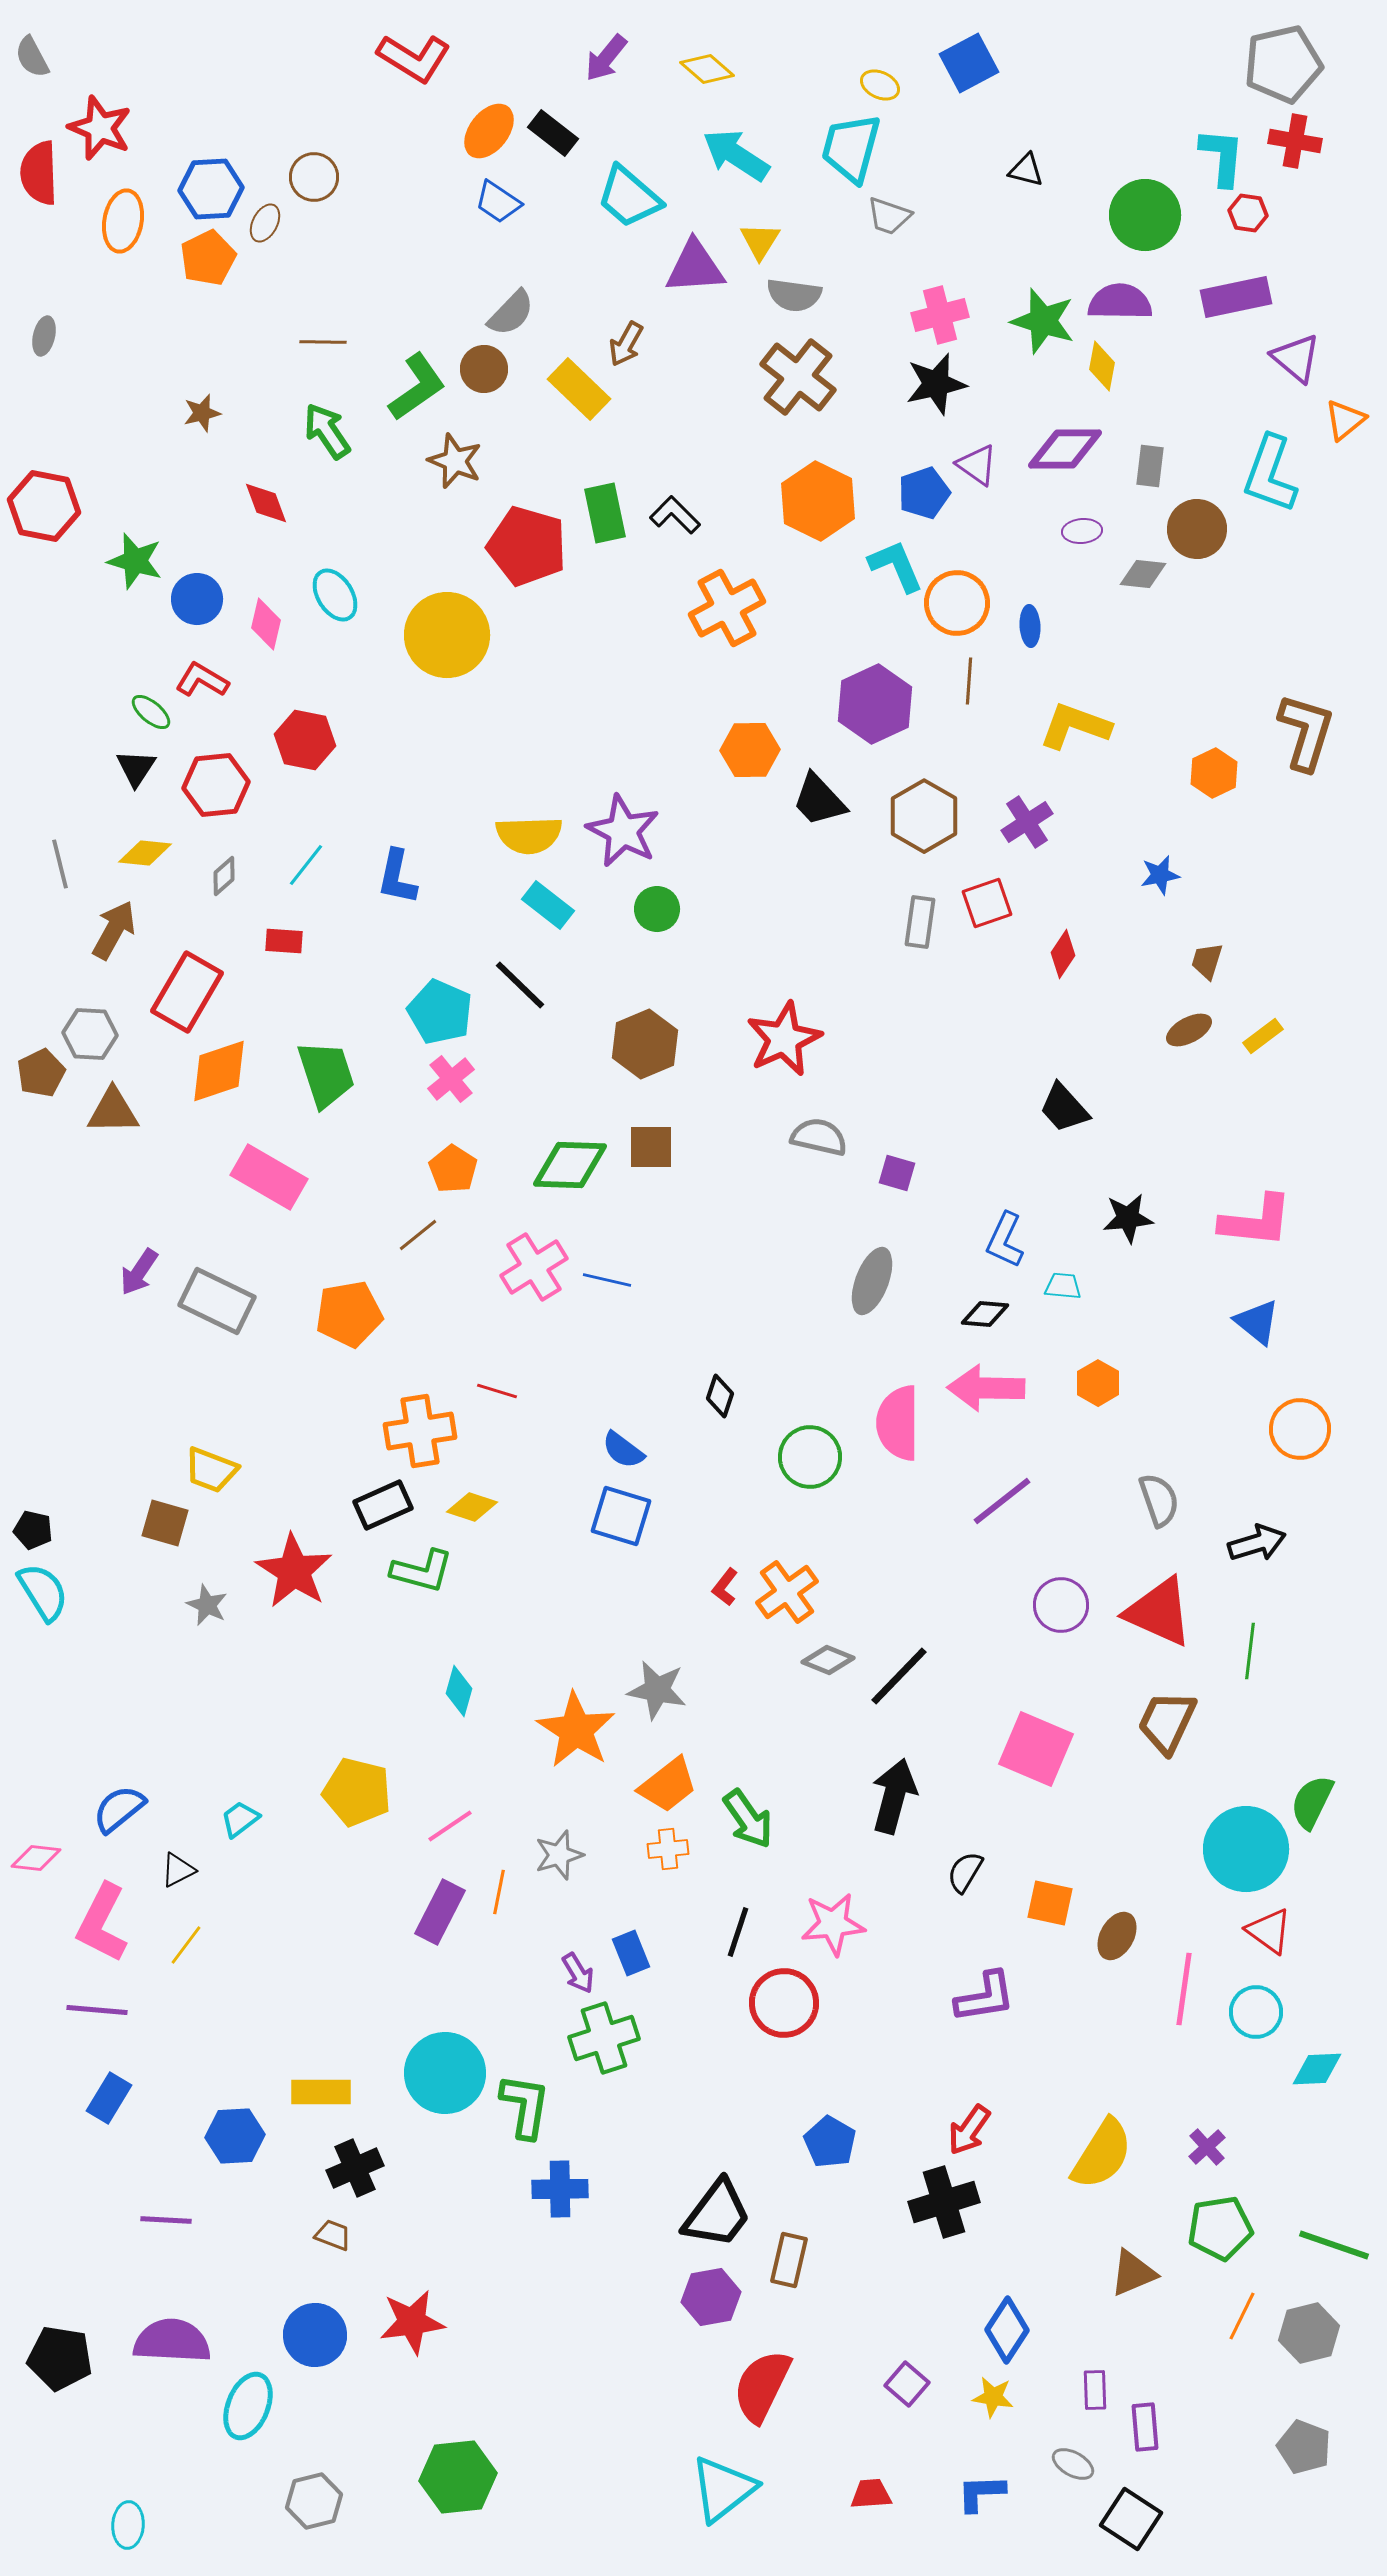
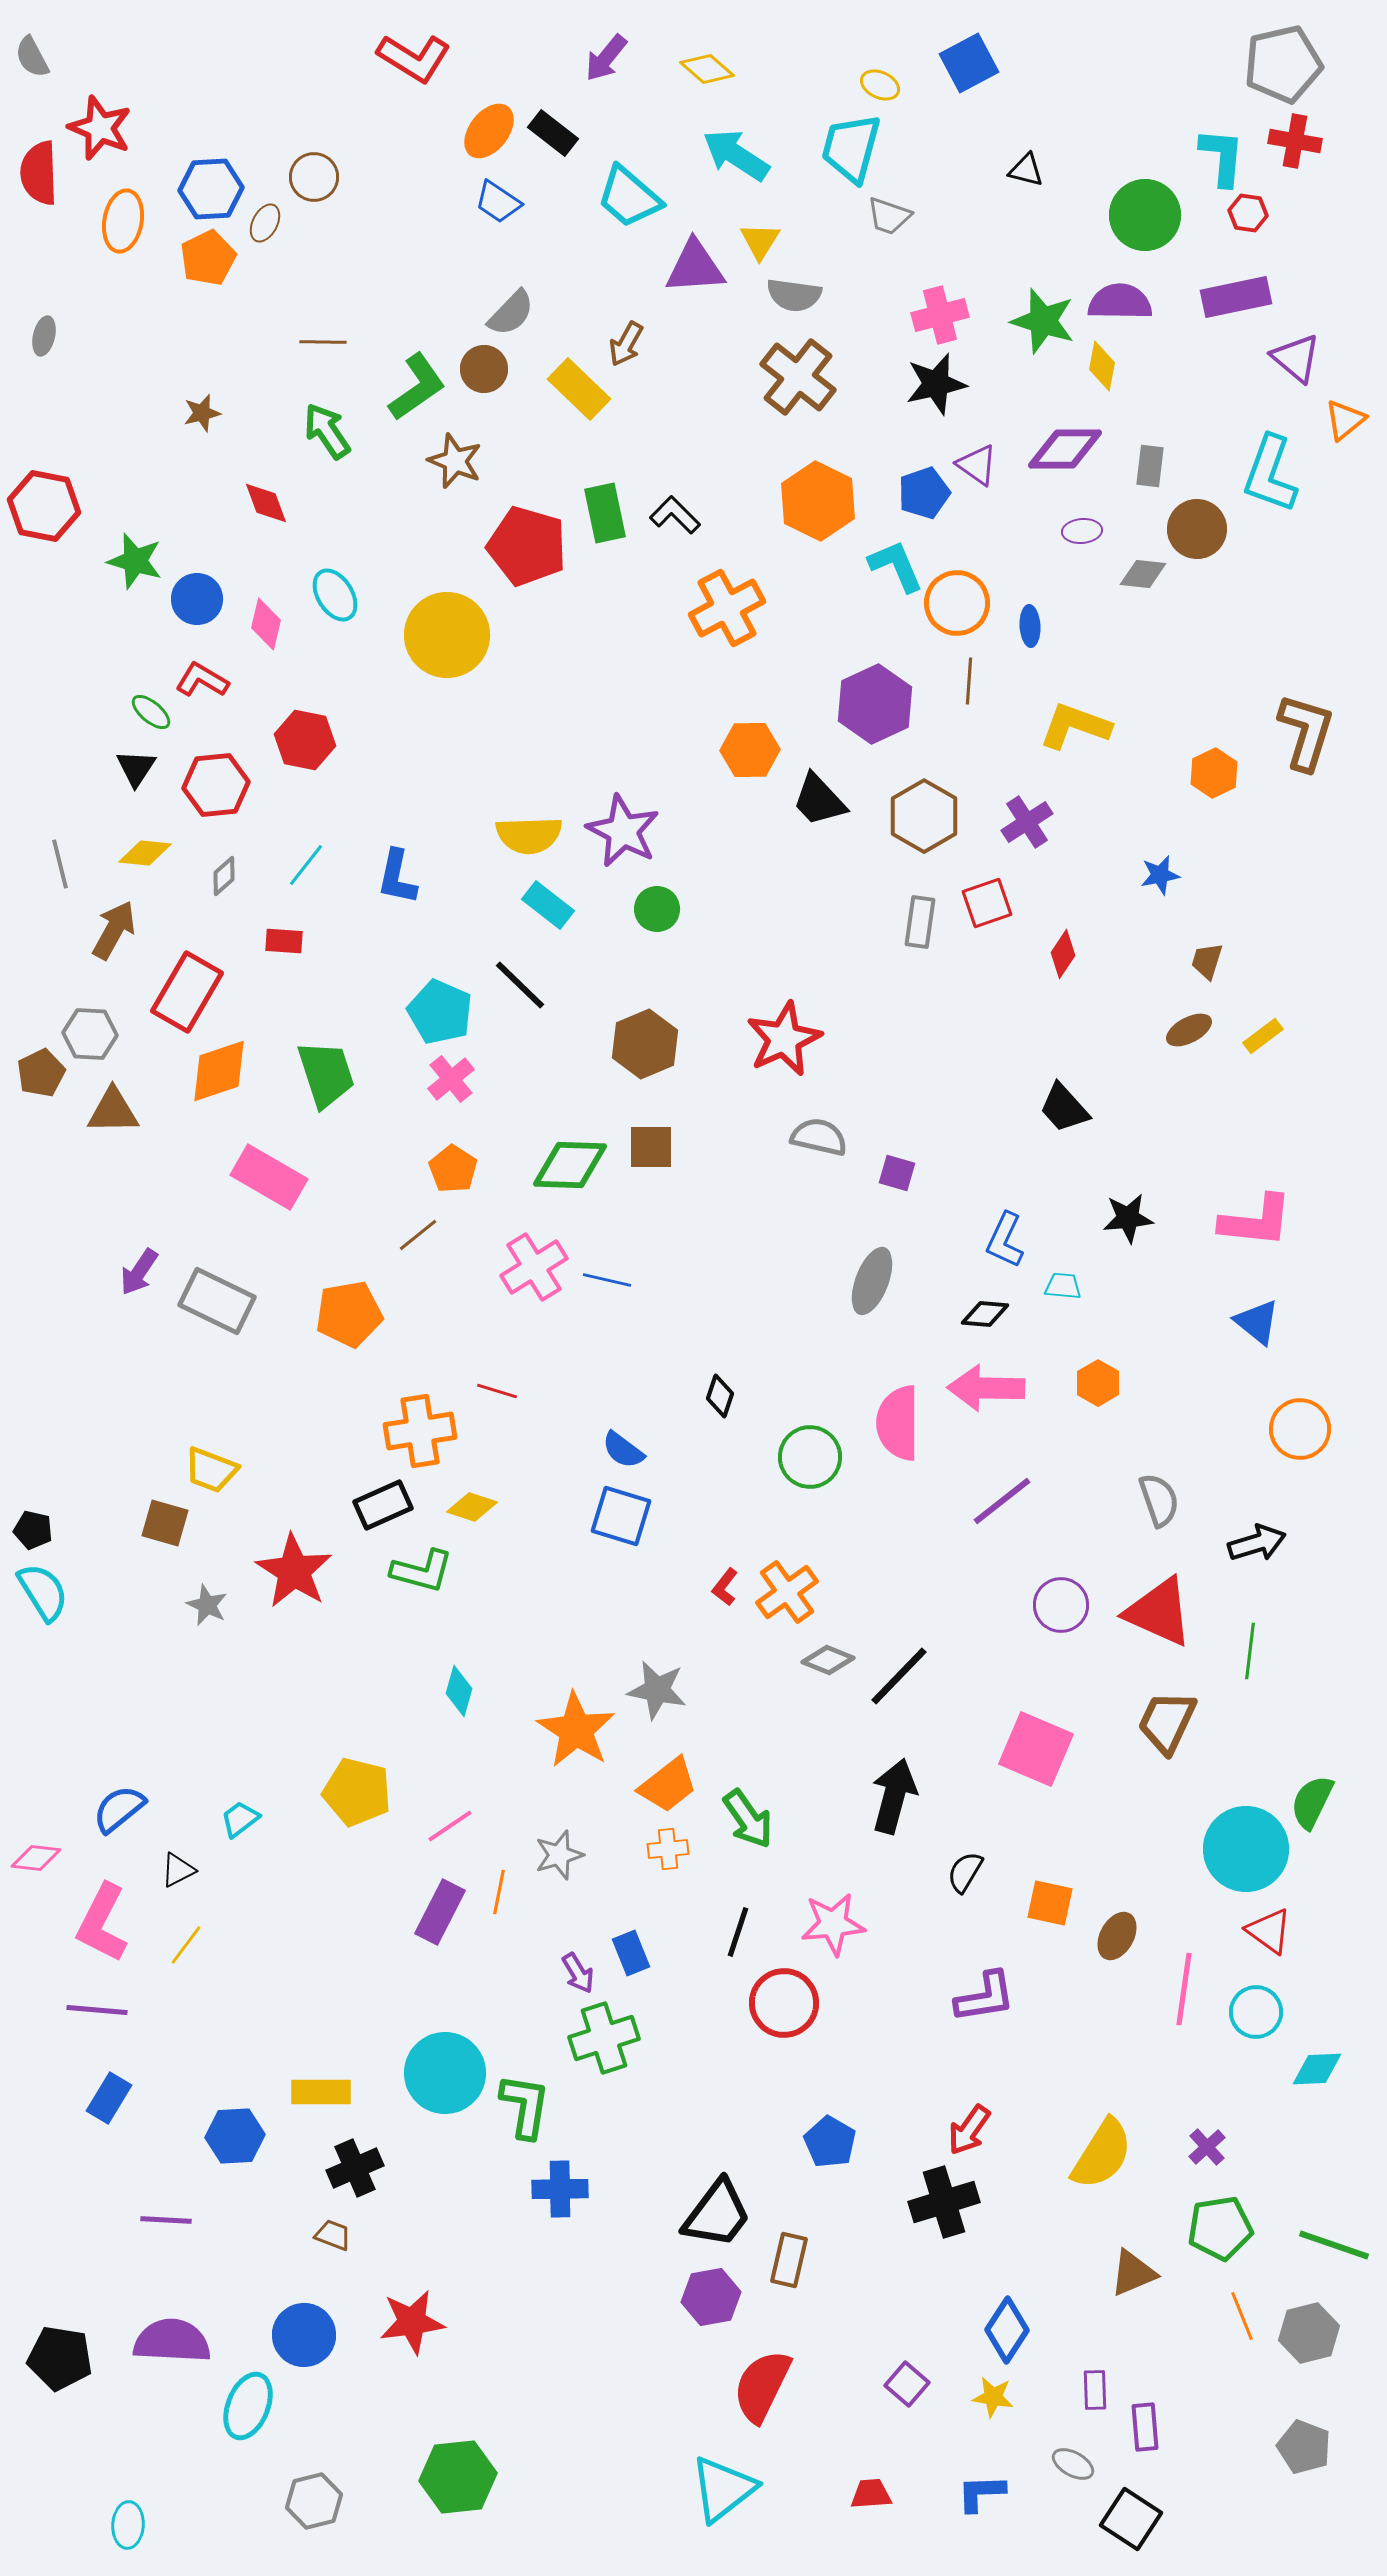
orange line at (1242, 2316): rotated 48 degrees counterclockwise
blue circle at (315, 2335): moved 11 px left
